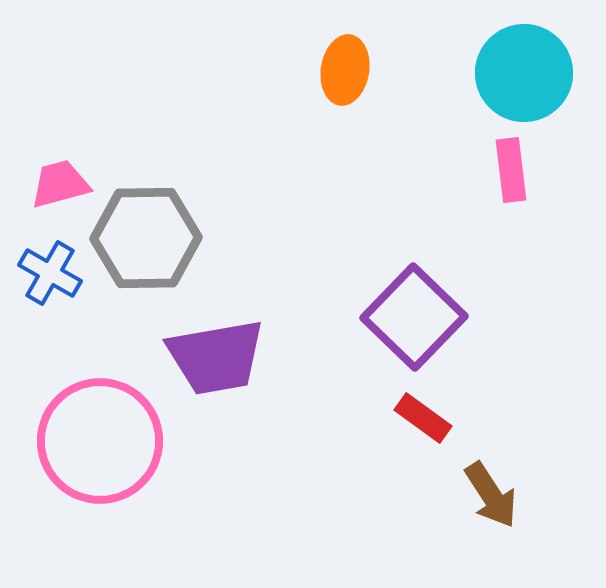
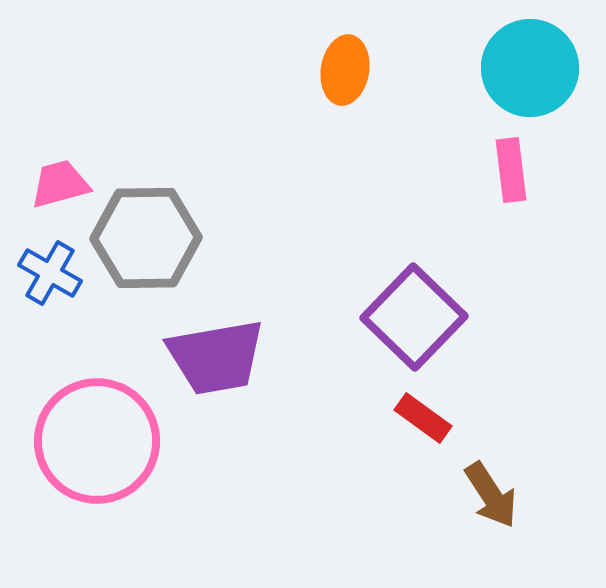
cyan circle: moved 6 px right, 5 px up
pink circle: moved 3 px left
